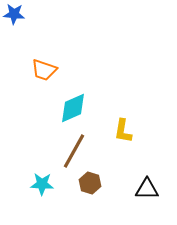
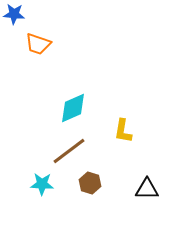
orange trapezoid: moved 6 px left, 26 px up
brown line: moved 5 px left; rotated 24 degrees clockwise
